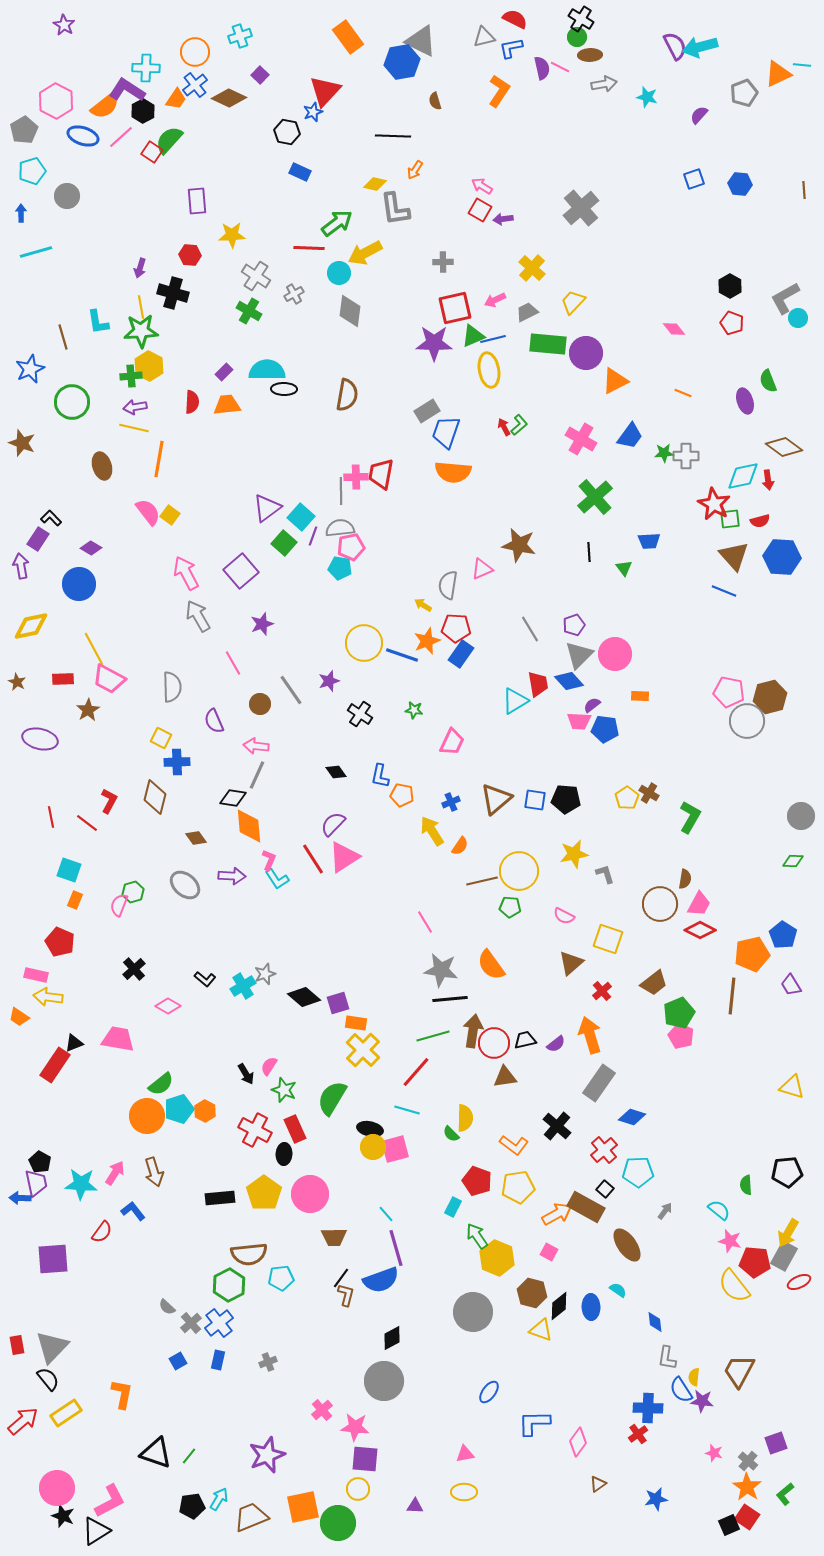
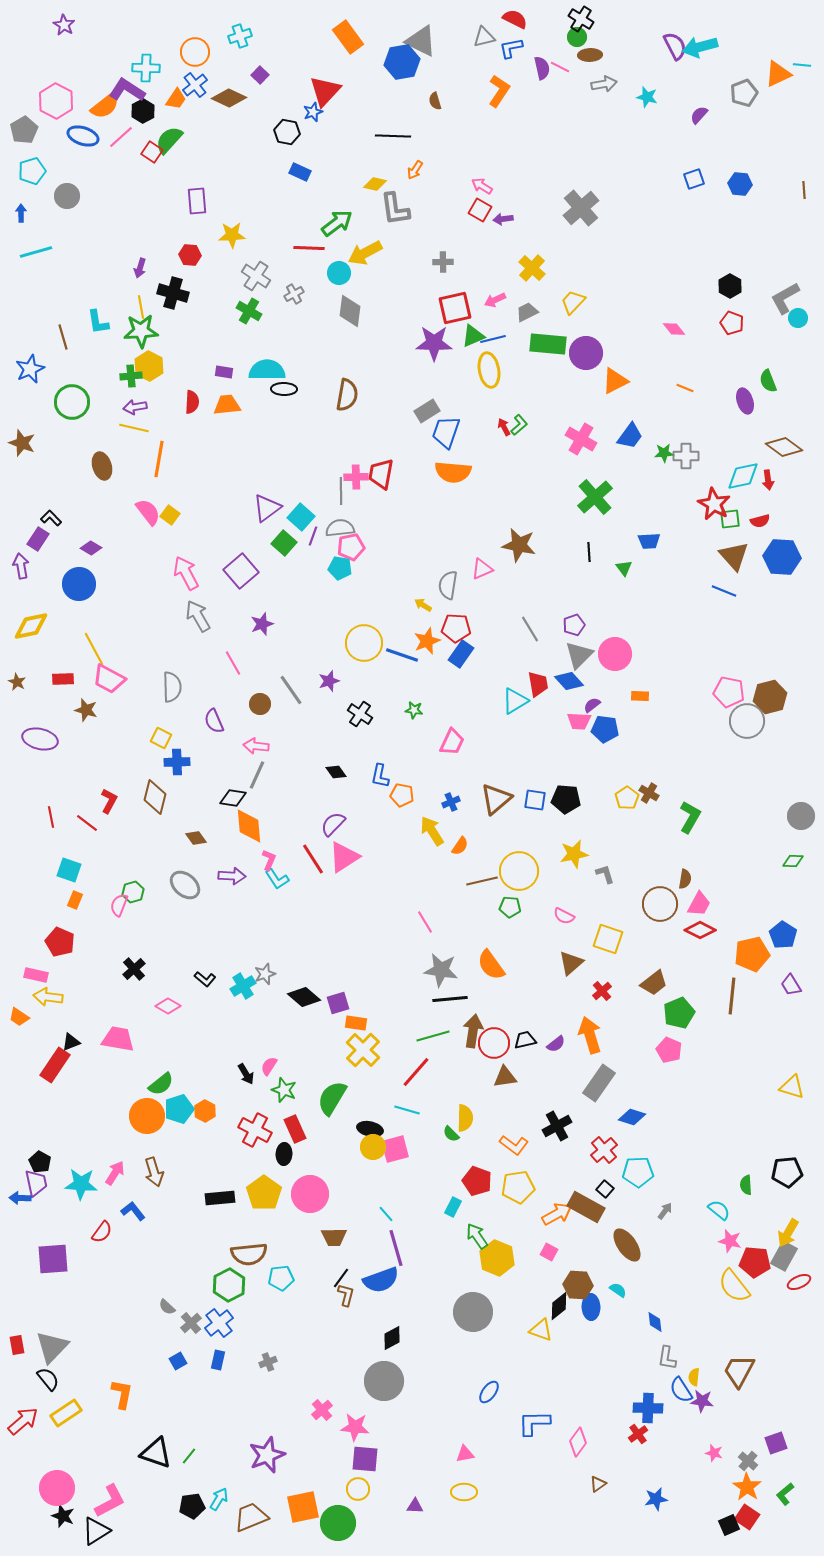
purple rectangle at (224, 372): rotated 54 degrees clockwise
orange line at (683, 393): moved 2 px right, 5 px up
brown star at (88, 710): moved 2 px left; rotated 25 degrees counterclockwise
pink pentagon at (681, 1036): moved 12 px left, 14 px down
black triangle at (74, 1043): moved 3 px left, 1 px up
black cross at (557, 1126): rotated 20 degrees clockwise
brown hexagon at (532, 1293): moved 46 px right, 8 px up; rotated 12 degrees counterclockwise
